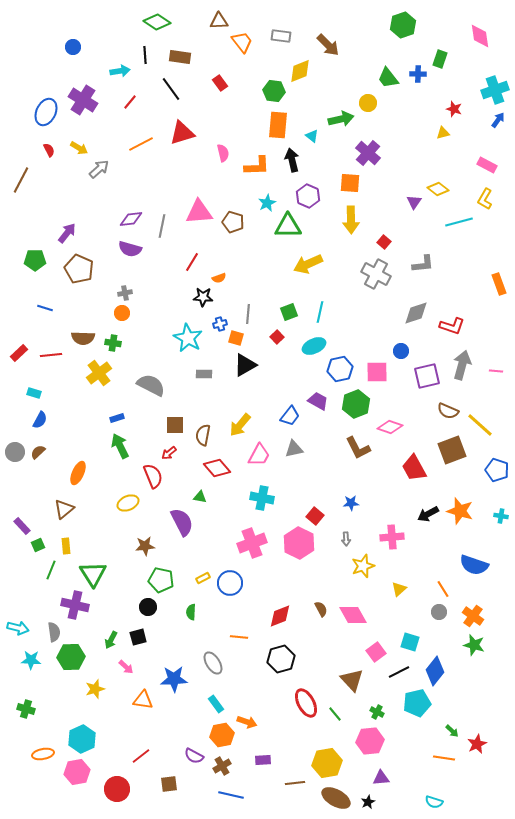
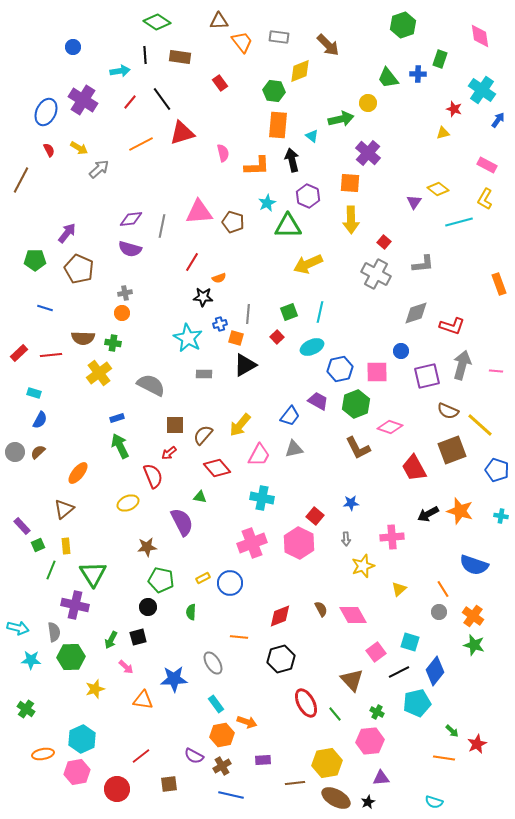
gray rectangle at (281, 36): moved 2 px left, 1 px down
black line at (171, 89): moved 9 px left, 10 px down
cyan cross at (495, 90): moved 13 px left; rotated 36 degrees counterclockwise
cyan ellipse at (314, 346): moved 2 px left, 1 px down
brown semicircle at (203, 435): rotated 30 degrees clockwise
orange ellipse at (78, 473): rotated 15 degrees clockwise
brown star at (145, 546): moved 2 px right, 1 px down
green cross at (26, 709): rotated 18 degrees clockwise
